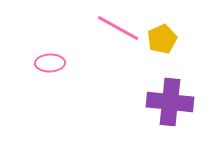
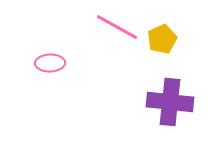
pink line: moved 1 px left, 1 px up
